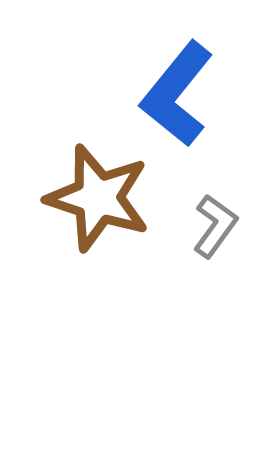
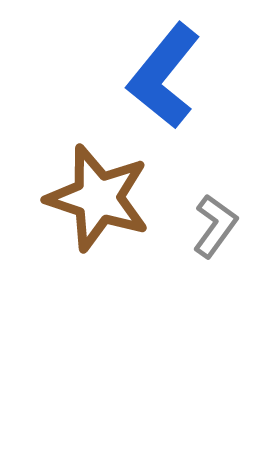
blue L-shape: moved 13 px left, 18 px up
